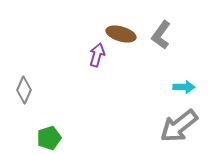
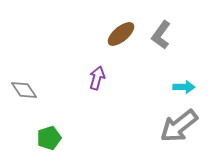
brown ellipse: rotated 56 degrees counterclockwise
purple arrow: moved 23 px down
gray diamond: rotated 56 degrees counterclockwise
